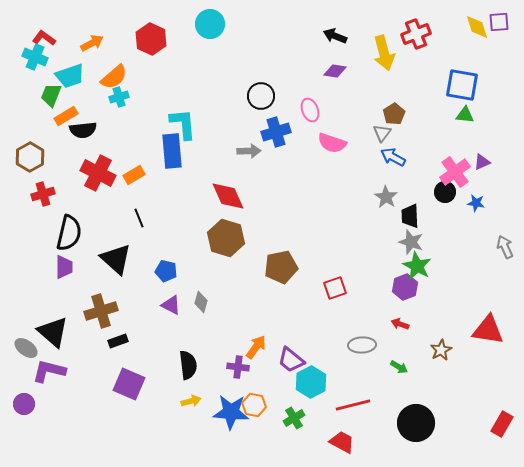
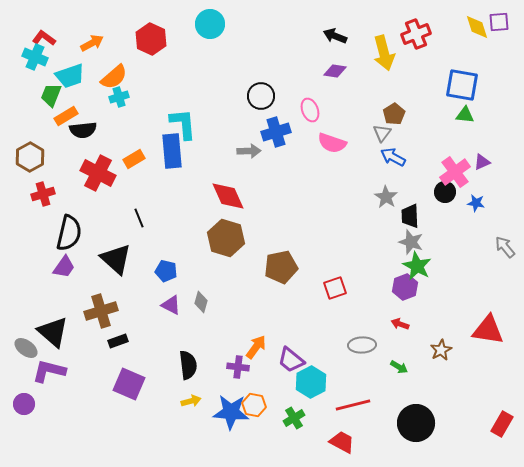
orange rectangle at (134, 175): moved 16 px up
gray arrow at (505, 247): rotated 15 degrees counterclockwise
purple trapezoid at (64, 267): rotated 35 degrees clockwise
